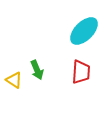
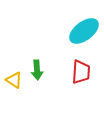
cyan ellipse: rotated 8 degrees clockwise
green arrow: rotated 18 degrees clockwise
